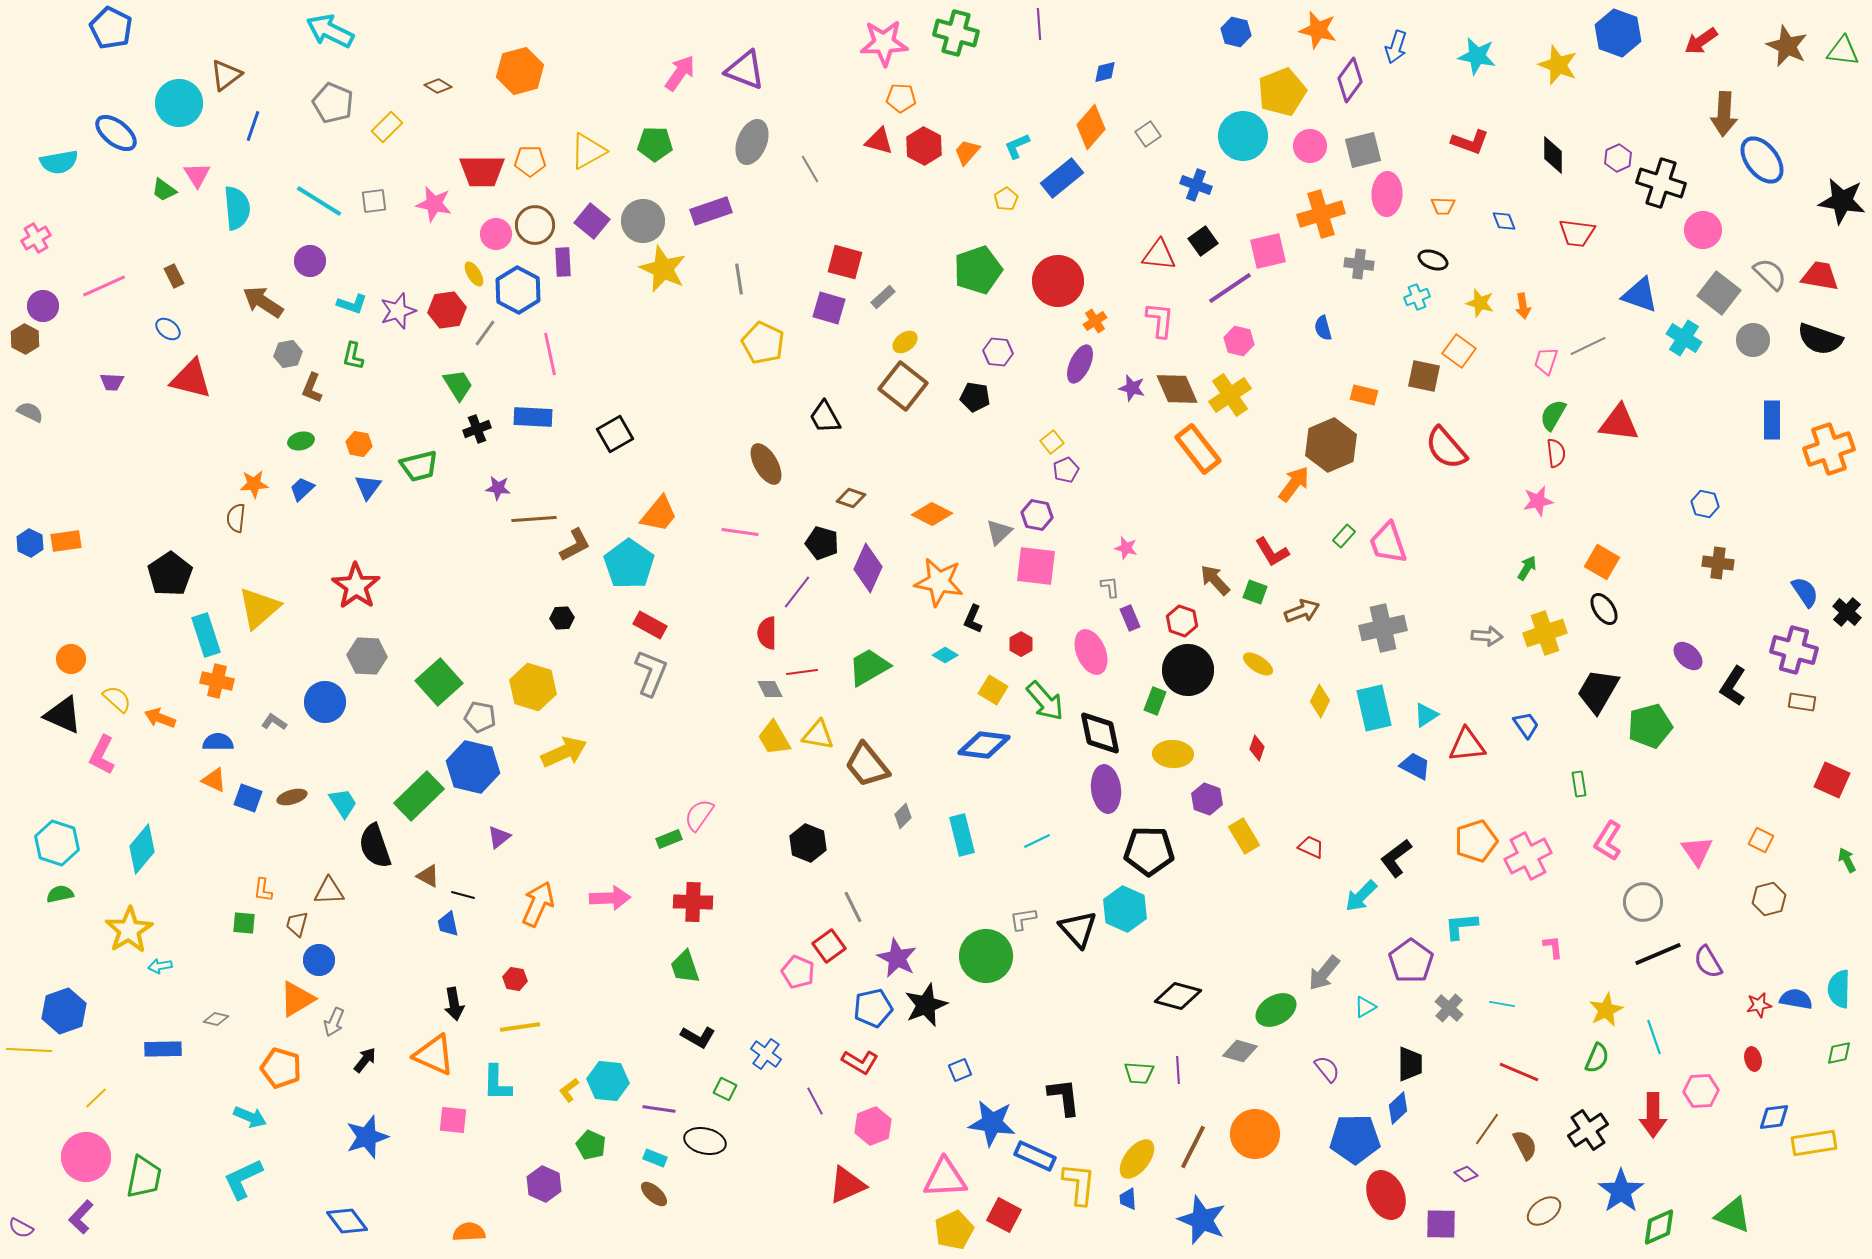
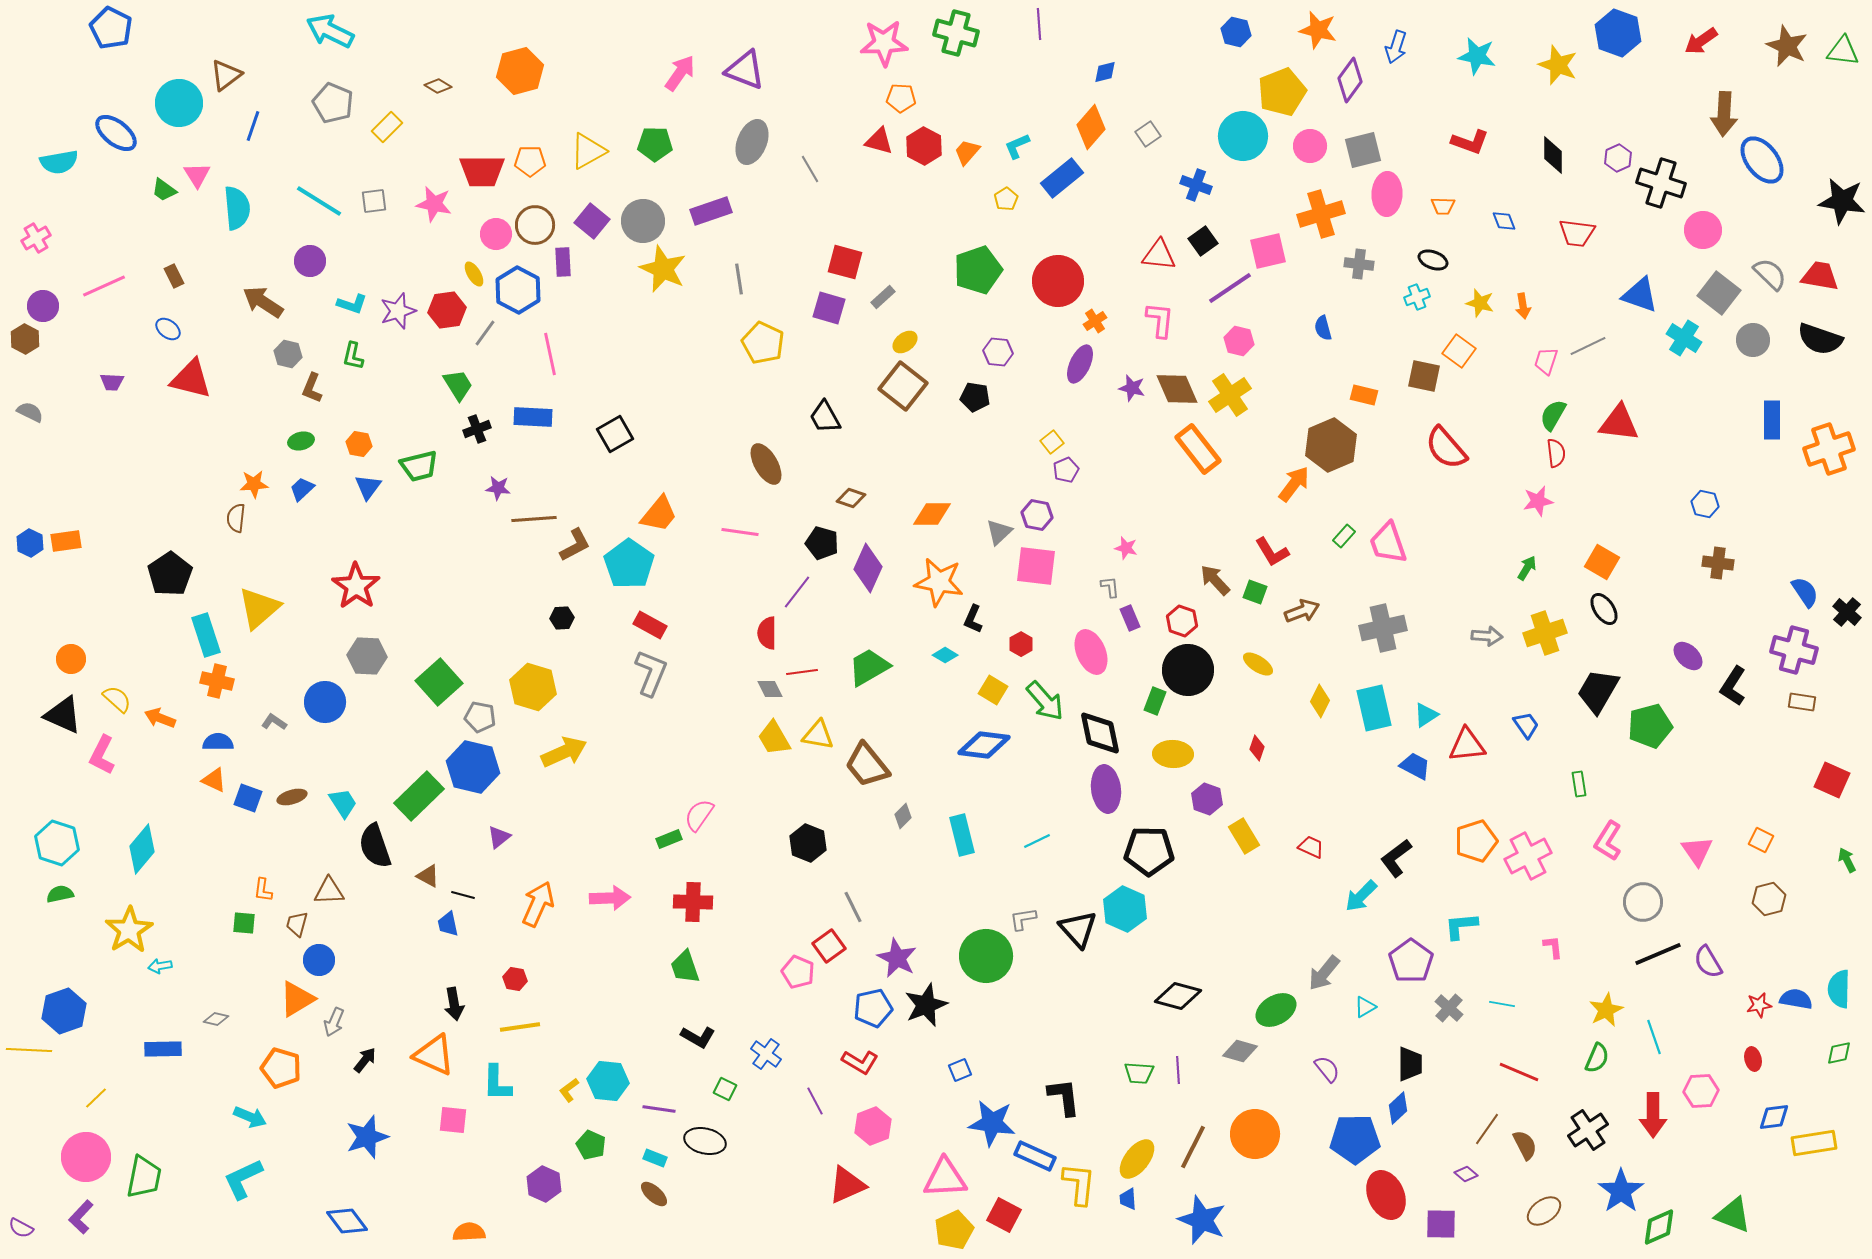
gray hexagon at (288, 354): rotated 24 degrees clockwise
orange diamond at (932, 514): rotated 27 degrees counterclockwise
